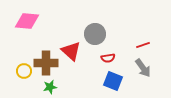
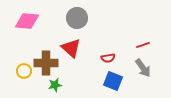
gray circle: moved 18 px left, 16 px up
red triangle: moved 3 px up
green star: moved 5 px right, 2 px up
